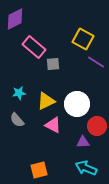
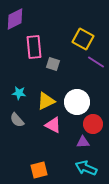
pink rectangle: rotated 45 degrees clockwise
gray square: rotated 24 degrees clockwise
cyan star: rotated 16 degrees clockwise
white circle: moved 2 px up
red circle: moved 4 px left, 2 px up
